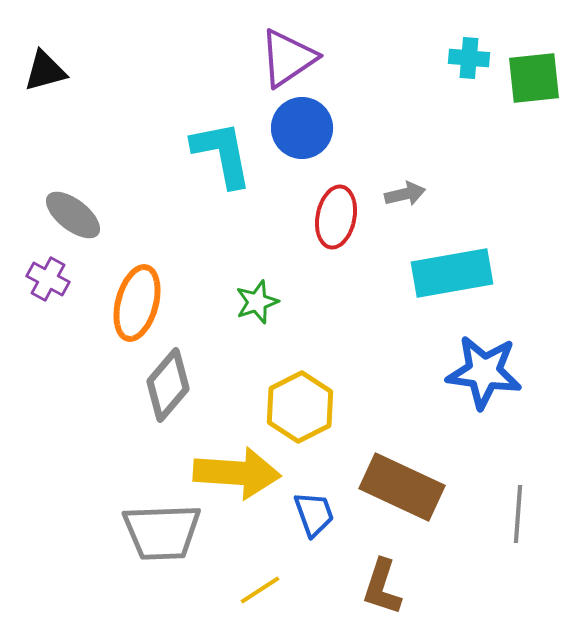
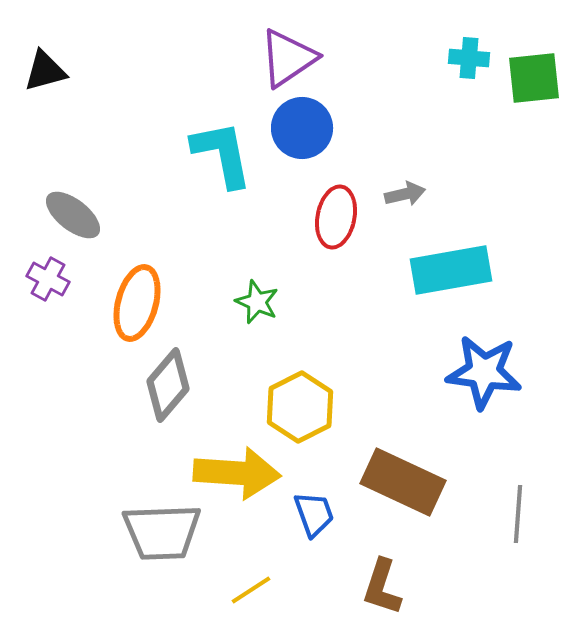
cyan rectangle: moved 1 px left, 3 px up
green star: rotated 30 degrees counterclockwise
brown rectangle: moved 1 px right, 5 px up
yellow line: moved 9 px left
